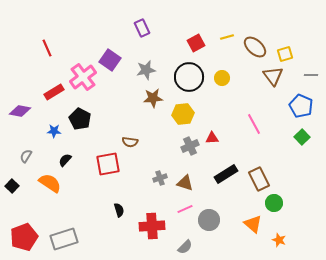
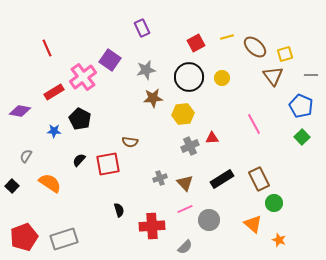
black semicircle at (65, 160): moved 14 px right
black rectangle at (226, 174): moved 4 px left, 5 px down
brown triangle at (185, 183): rotated 30 degrees clockwise
